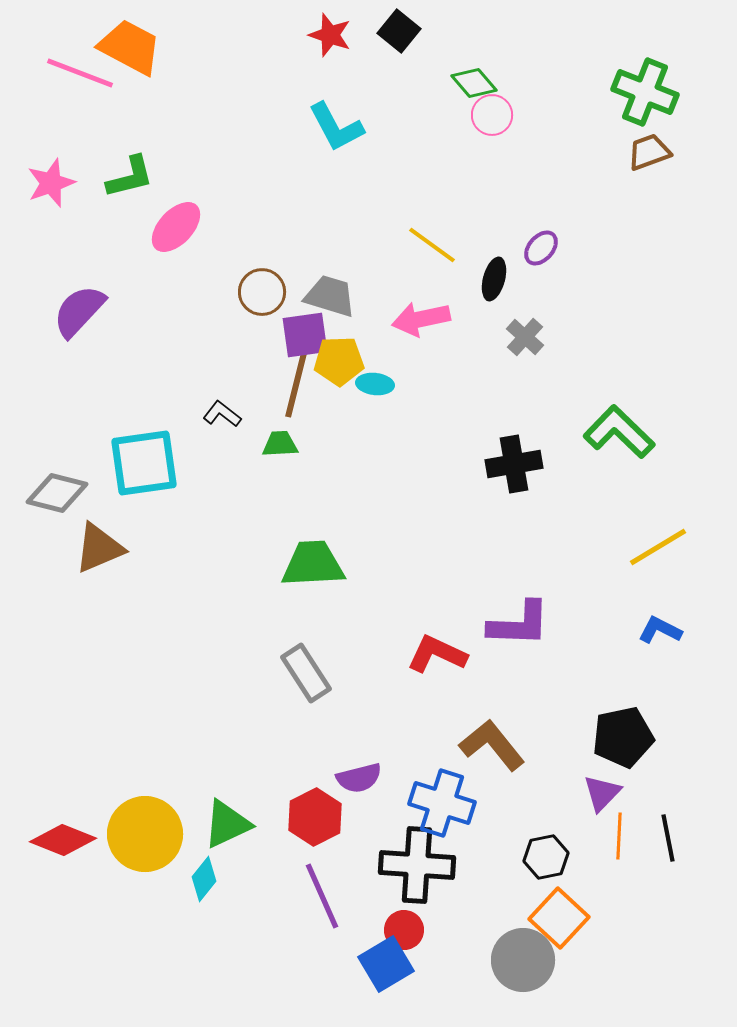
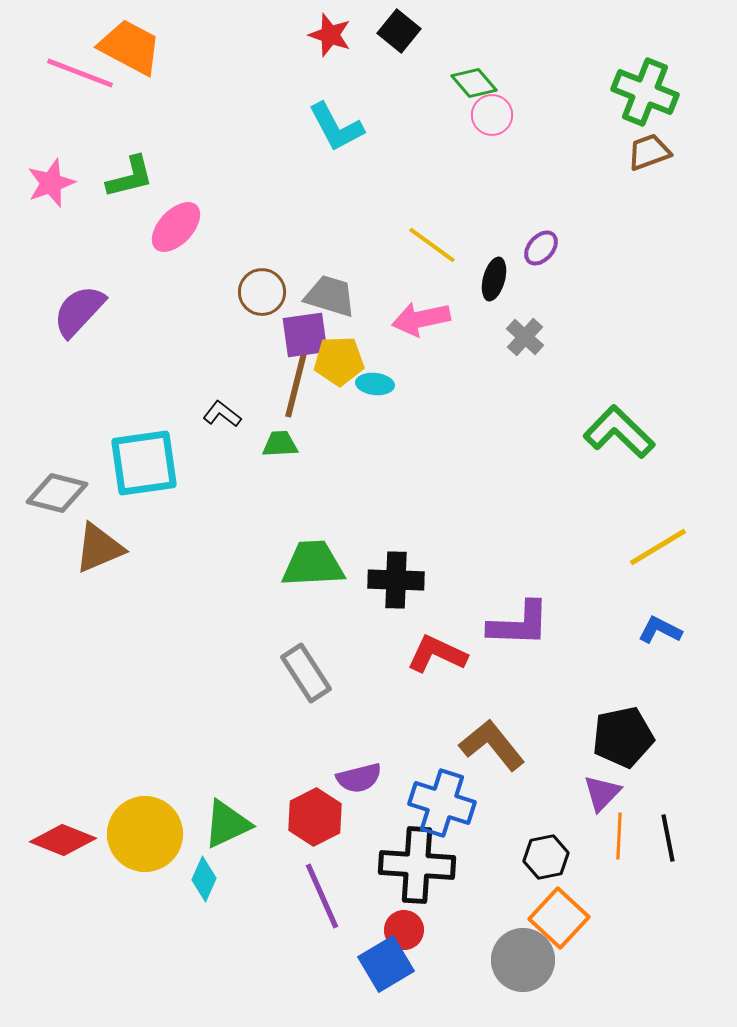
black cross at (514, 464): moved 118 px left, 116 px down; rotated 12 degrees clockwise
cyan diamond at (204, 879): rotated 15 degrees counterclockwise
